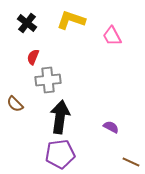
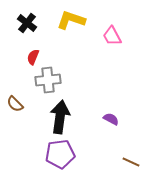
purple semicircle: moved 8 px up
